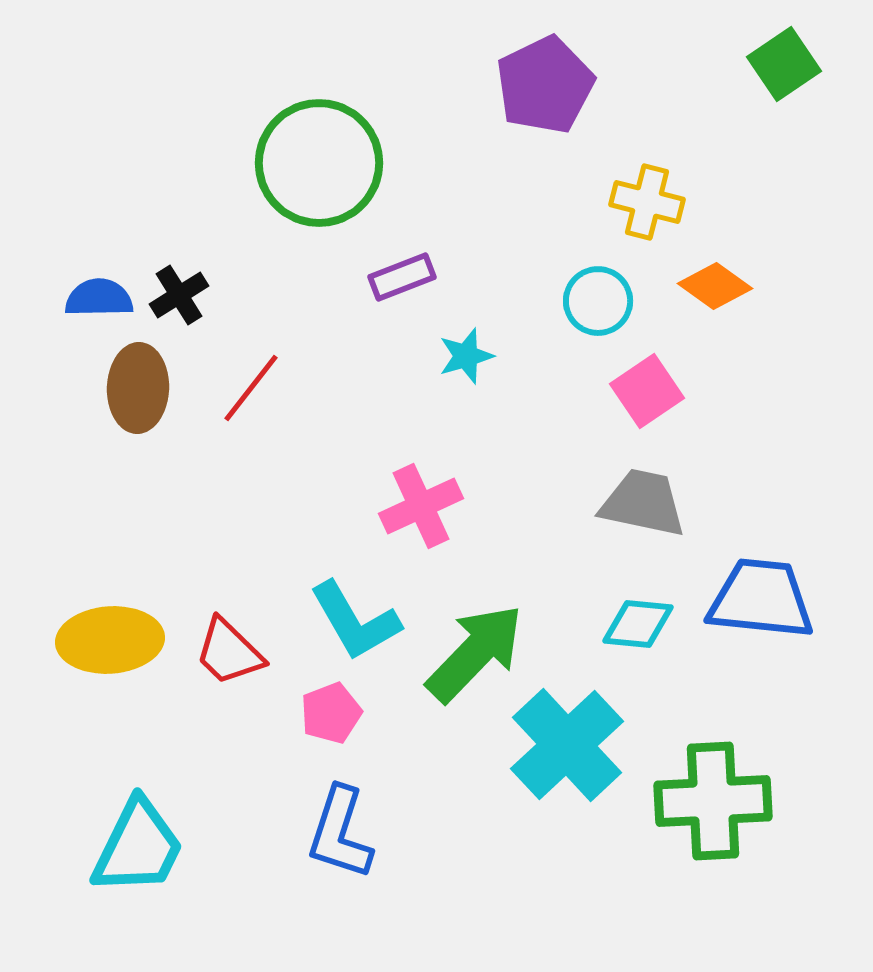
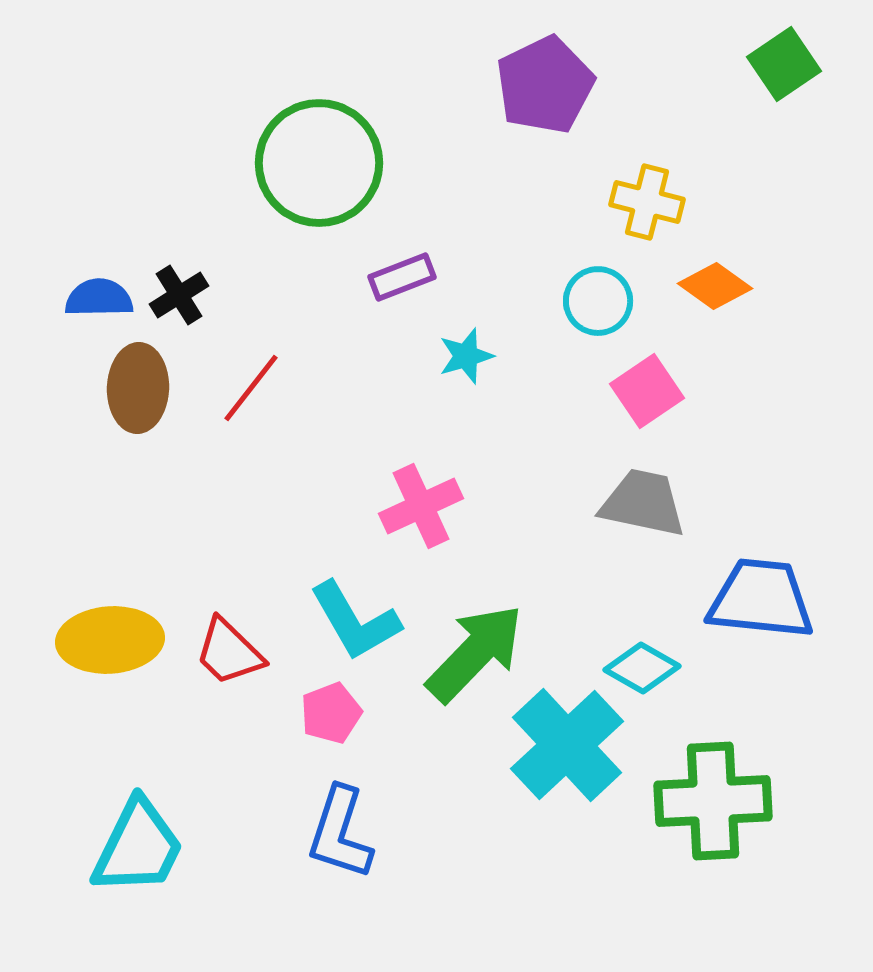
cyan diamond: moved 4 px right, 44 px down; rotated 24 degrees clockwise
